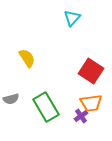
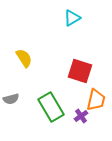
cyan triangle: rotated 18 degrees clockwise
yellow semicircle: moved 3 px left
red square: moved 11 px left; rotated 15 degrees counterclockwise
orange trapezoid: moved 5 px right, 3 px up; rotated 70 degrees counterclockwise
green rectangle: moved 5 px right
